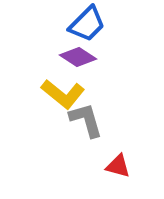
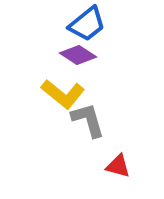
blue trapezoid: rotated 6 degrees clockwise
purple diamond: moved 2 px up
gray L-shape: moved 2 px right
